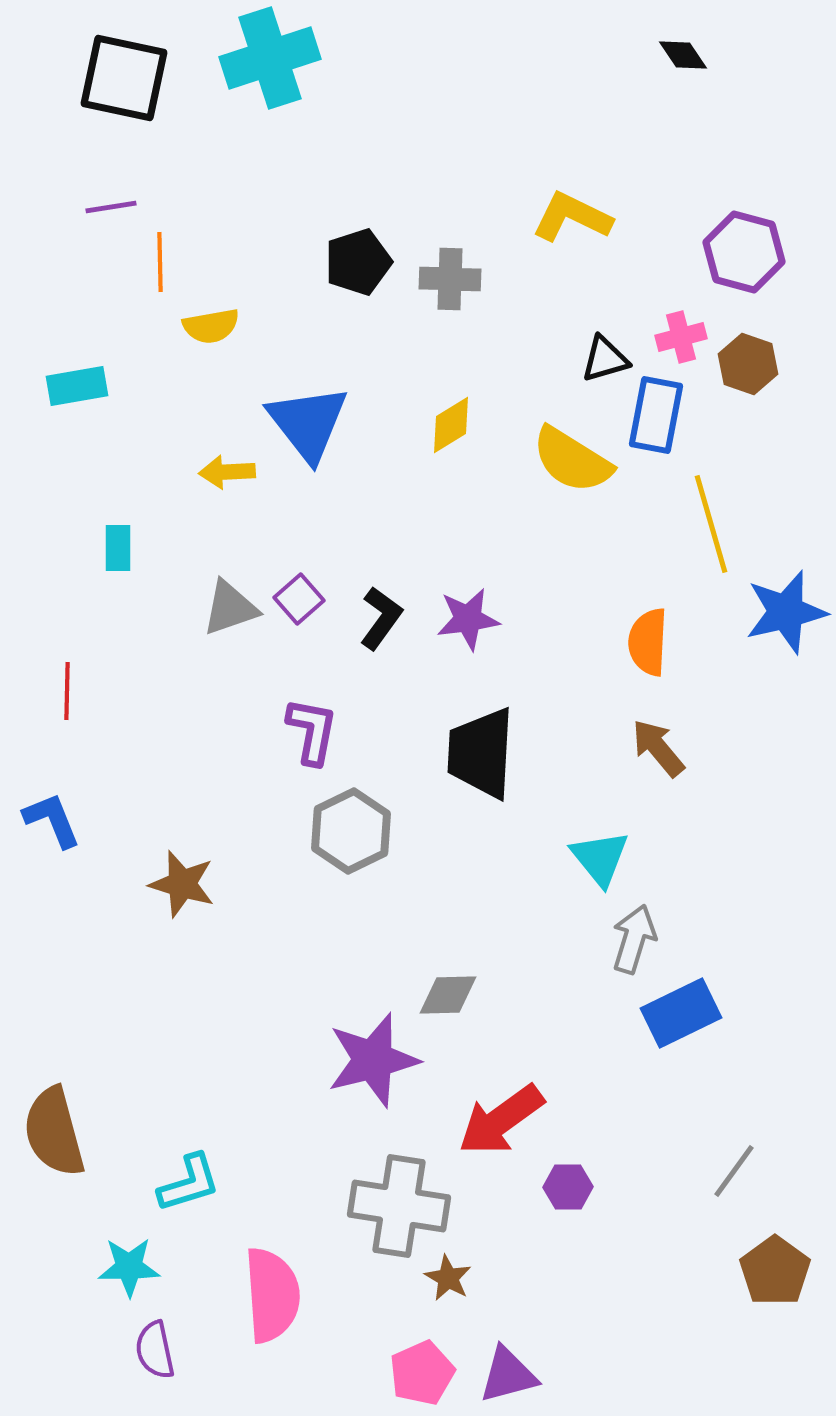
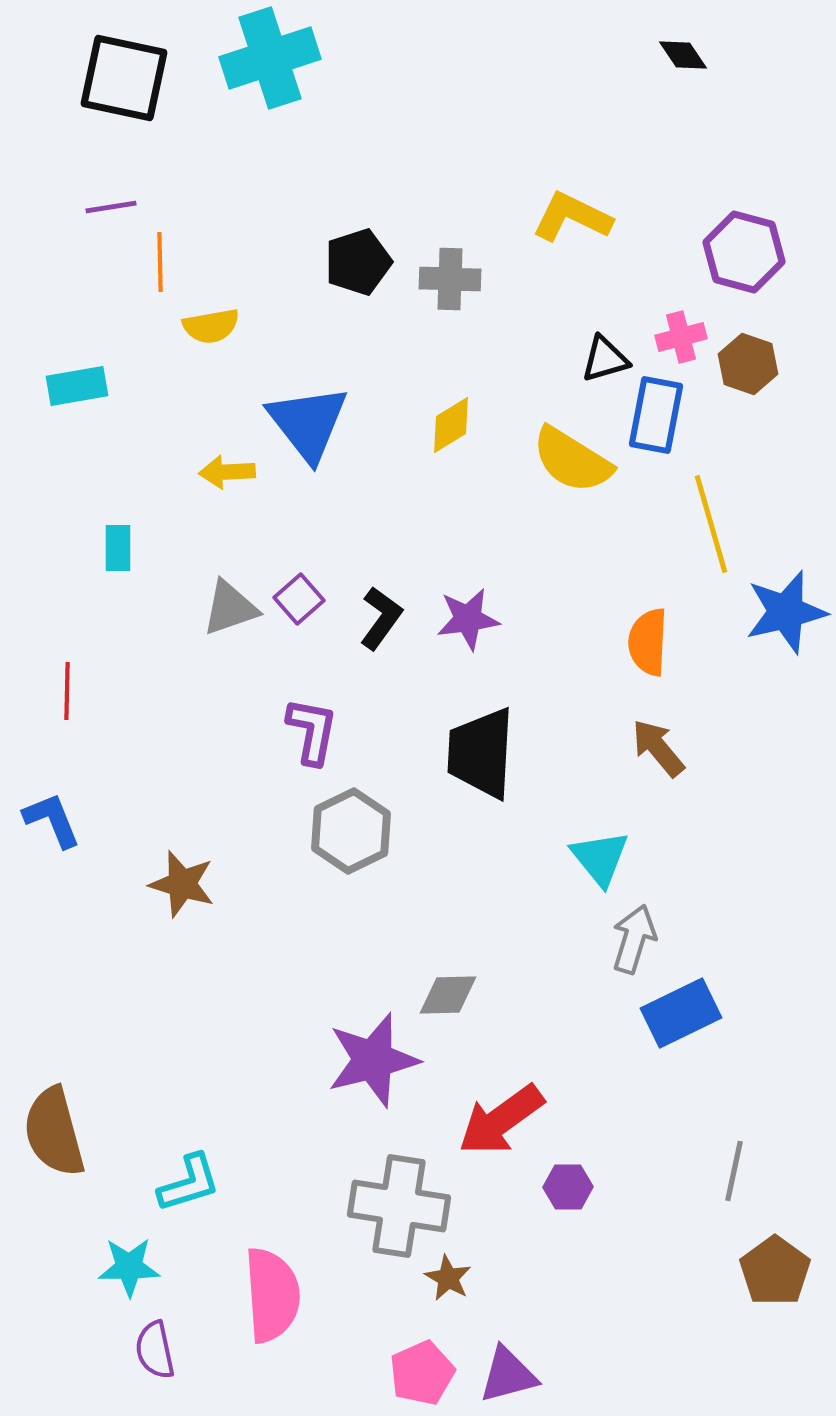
gray line at (734, 1171): rotated 24 degrees counterclockwise
